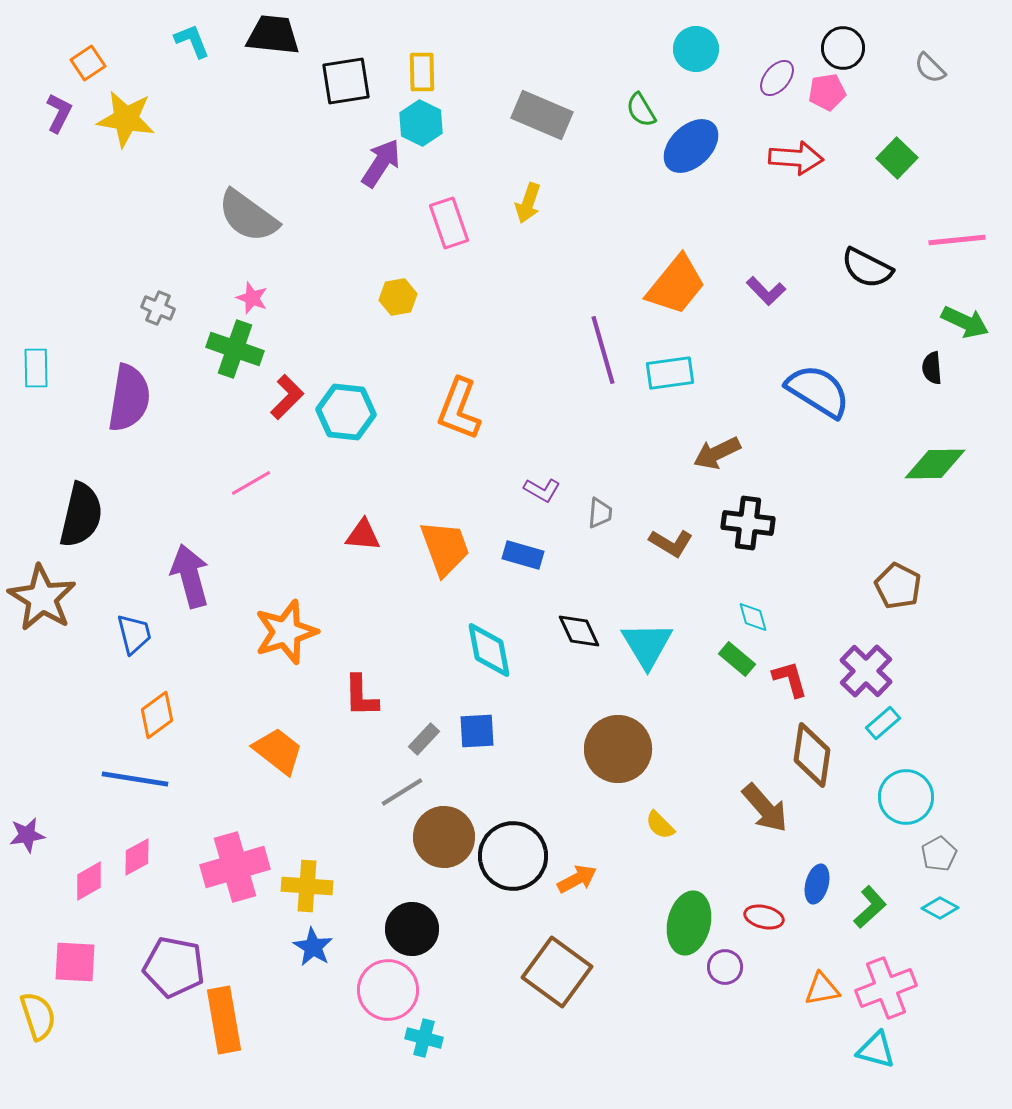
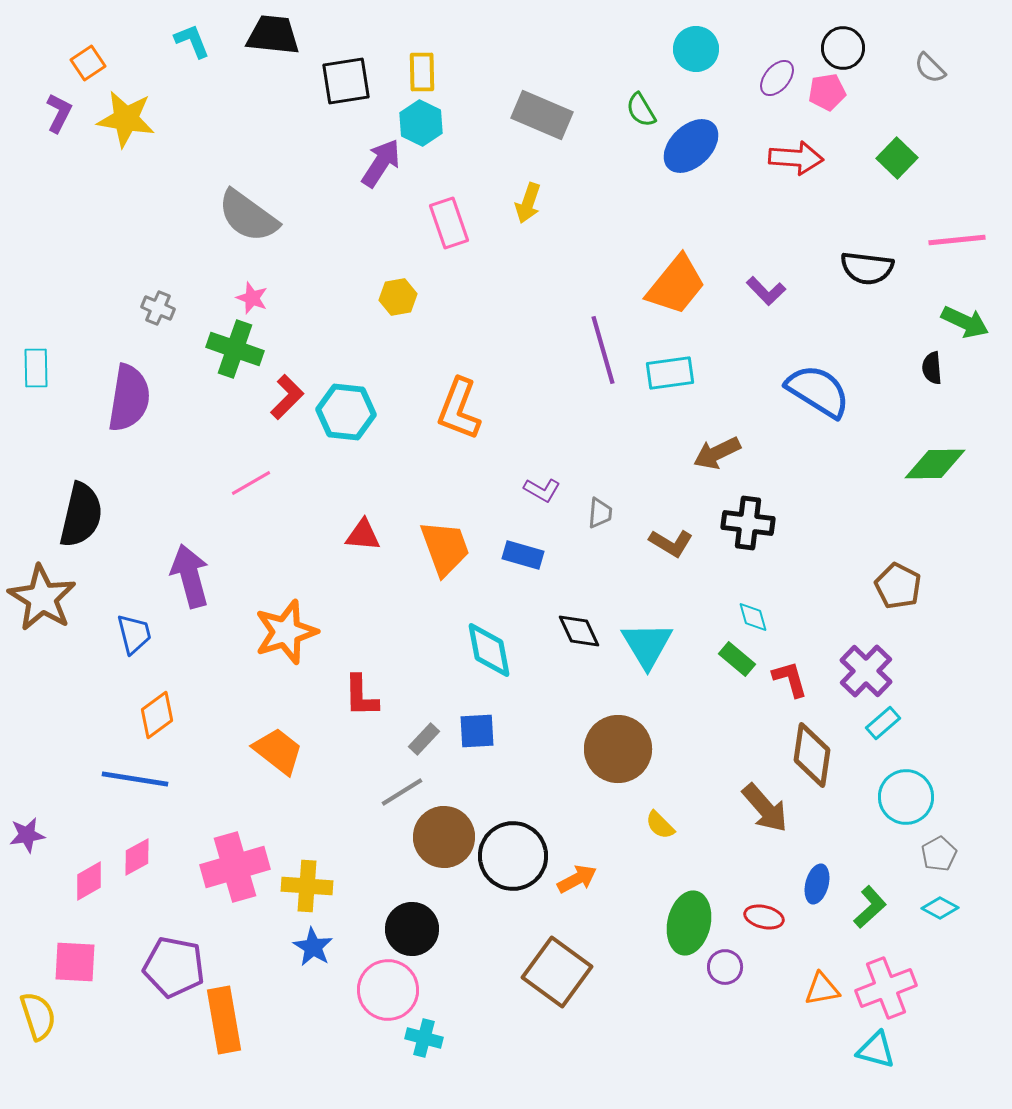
black semicircle at (867, 268): rotated 20 degrees counterclockwise
